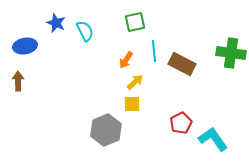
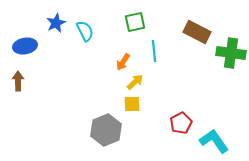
blue star: rotated 24 degrees clockwise
orange arrow: moved 3 px left, 2 px down
brown rectangle: moved 15 px right, 32 px up
cyan L-shape: moved 1 px right, 2 px down
